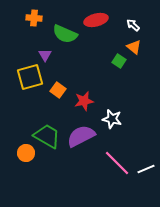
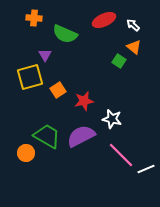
red ellipse: moved 8 px right; rotated 10 degrees counterclockwise
orange square: rotated 21 degrees clockwise
pink line: moved 4 px right, 8 px up
